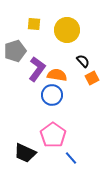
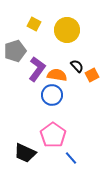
yellow square: rotated 24 degrees clockwise
black semicircle: moved 6 px left, 5 px down
orange square: moved 3 px up
